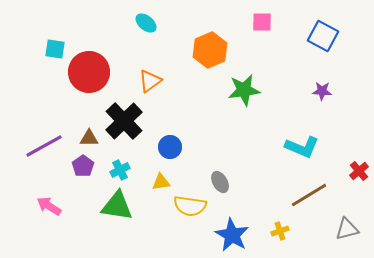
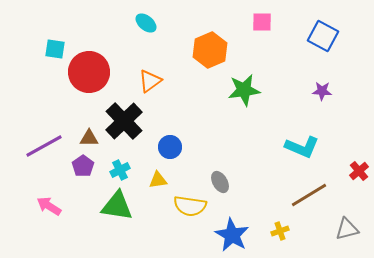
yellow triangle: moved 3 px left, 2 px up
